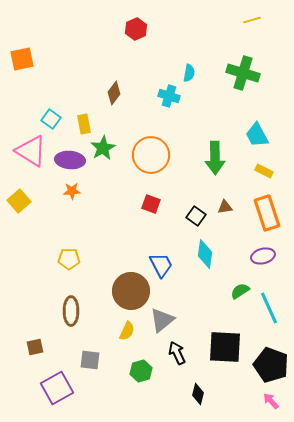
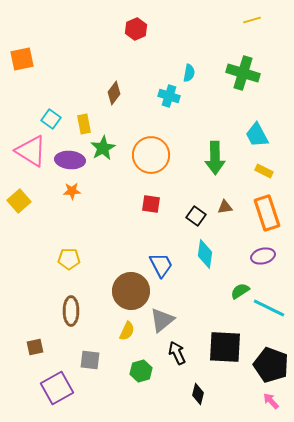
red square at (151, 204): rotated 12 degrees counterclockwise
cyan line at (269, 308): rotated 40 degrees counterclockwise
